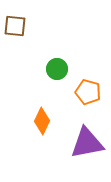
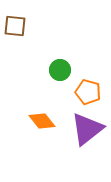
green circle: moved 3 px right, 1 px down
orange diamond: rotated 64 degrees counterclockwise
purple triangle: moved 14 px up; rotated 27 degrees counterclockwise
